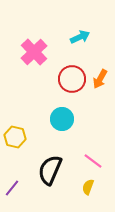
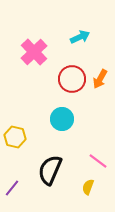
pink line: moved 5 px right
